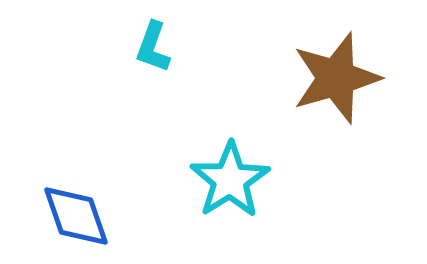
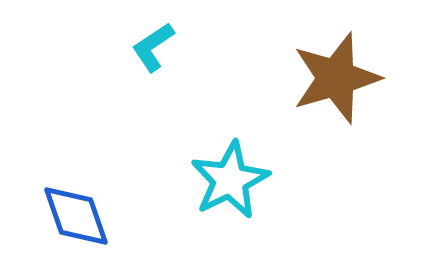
cyan L-shape: rotated 36 degrees clockwise
cyan star: rotated 6 degrees clockwise
